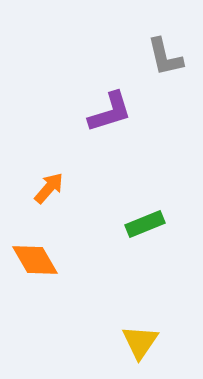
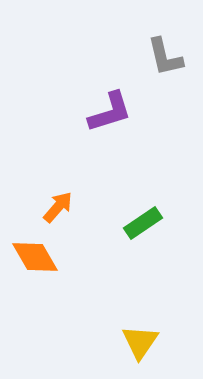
orange arrow: moved 9 px right, 19 px down
green rectangle: moved 2 px left, 1 px up; rotated 12 degrees counterclockwise
orange diamond: moved 3 px up
